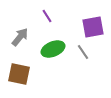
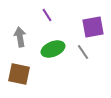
purple line: moved 1 px up
gray arrow: rotated 48 degrees counterclockwise
